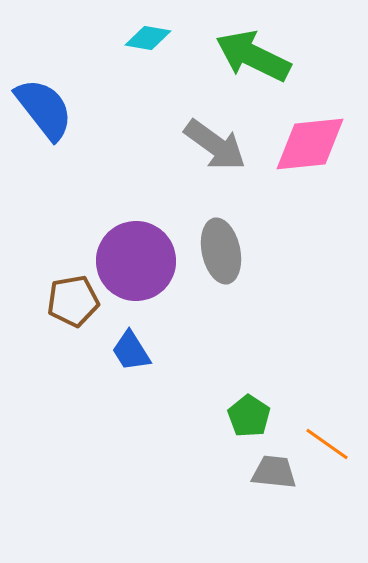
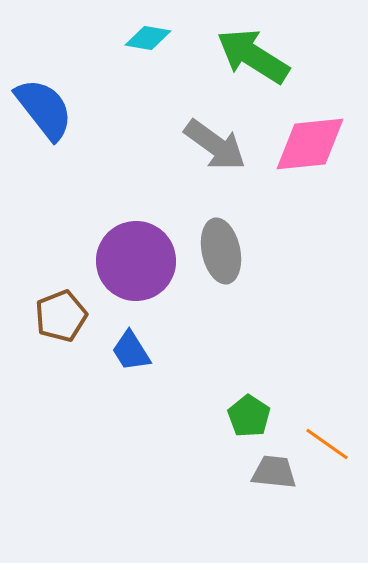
green arrow: rotated 6 degrees clockwise
brown pentagon: moved 12 px left, 15 px down; rotated 12 degrees counterclockwise
